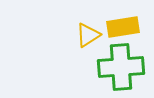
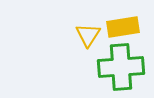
yellow triangle: rotated 24 degrees counterclockwise
